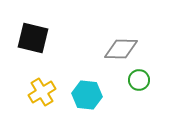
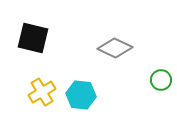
gray diamond: moved 6 px left, 1 px up; rotated 24 degrees clockwise
green circle: moved 22 px right
cyan hexagon: moved 6 px left
